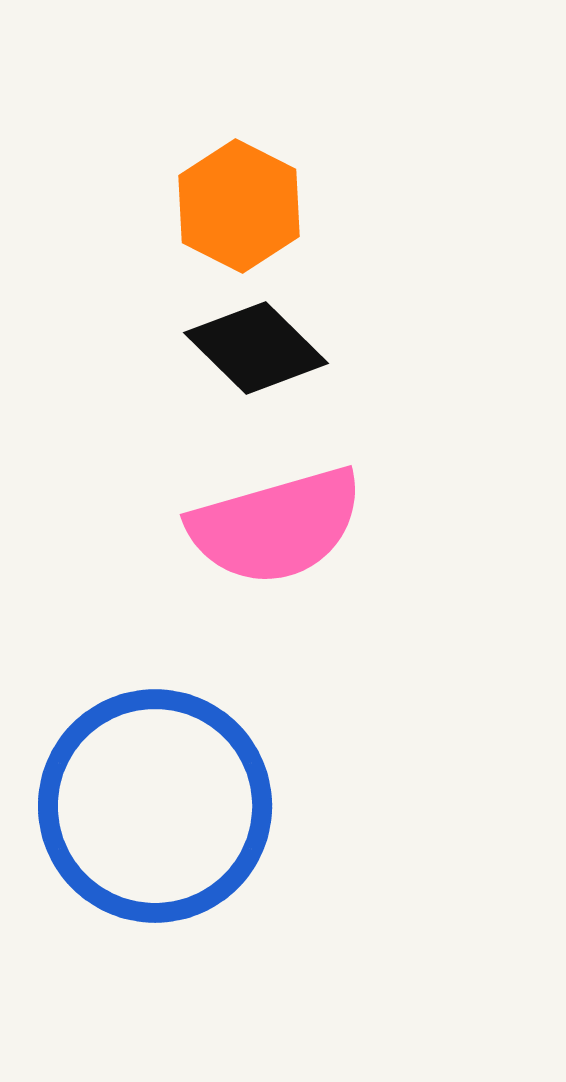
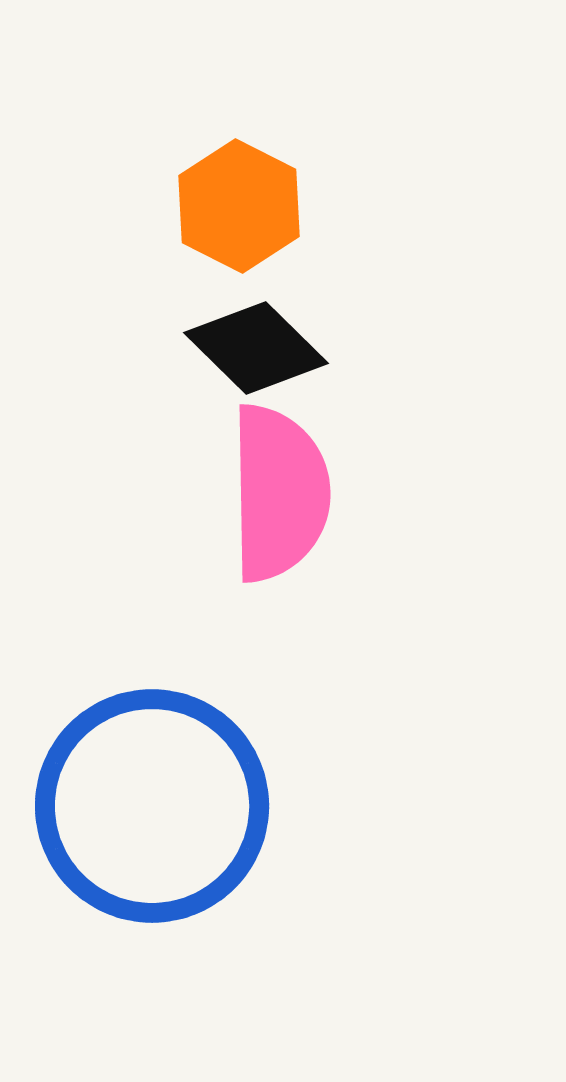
pink semicircle: moved 3 px right, 33 px up; rotated 75 degrees counterclockwise
blue circle: moved 3 px left
